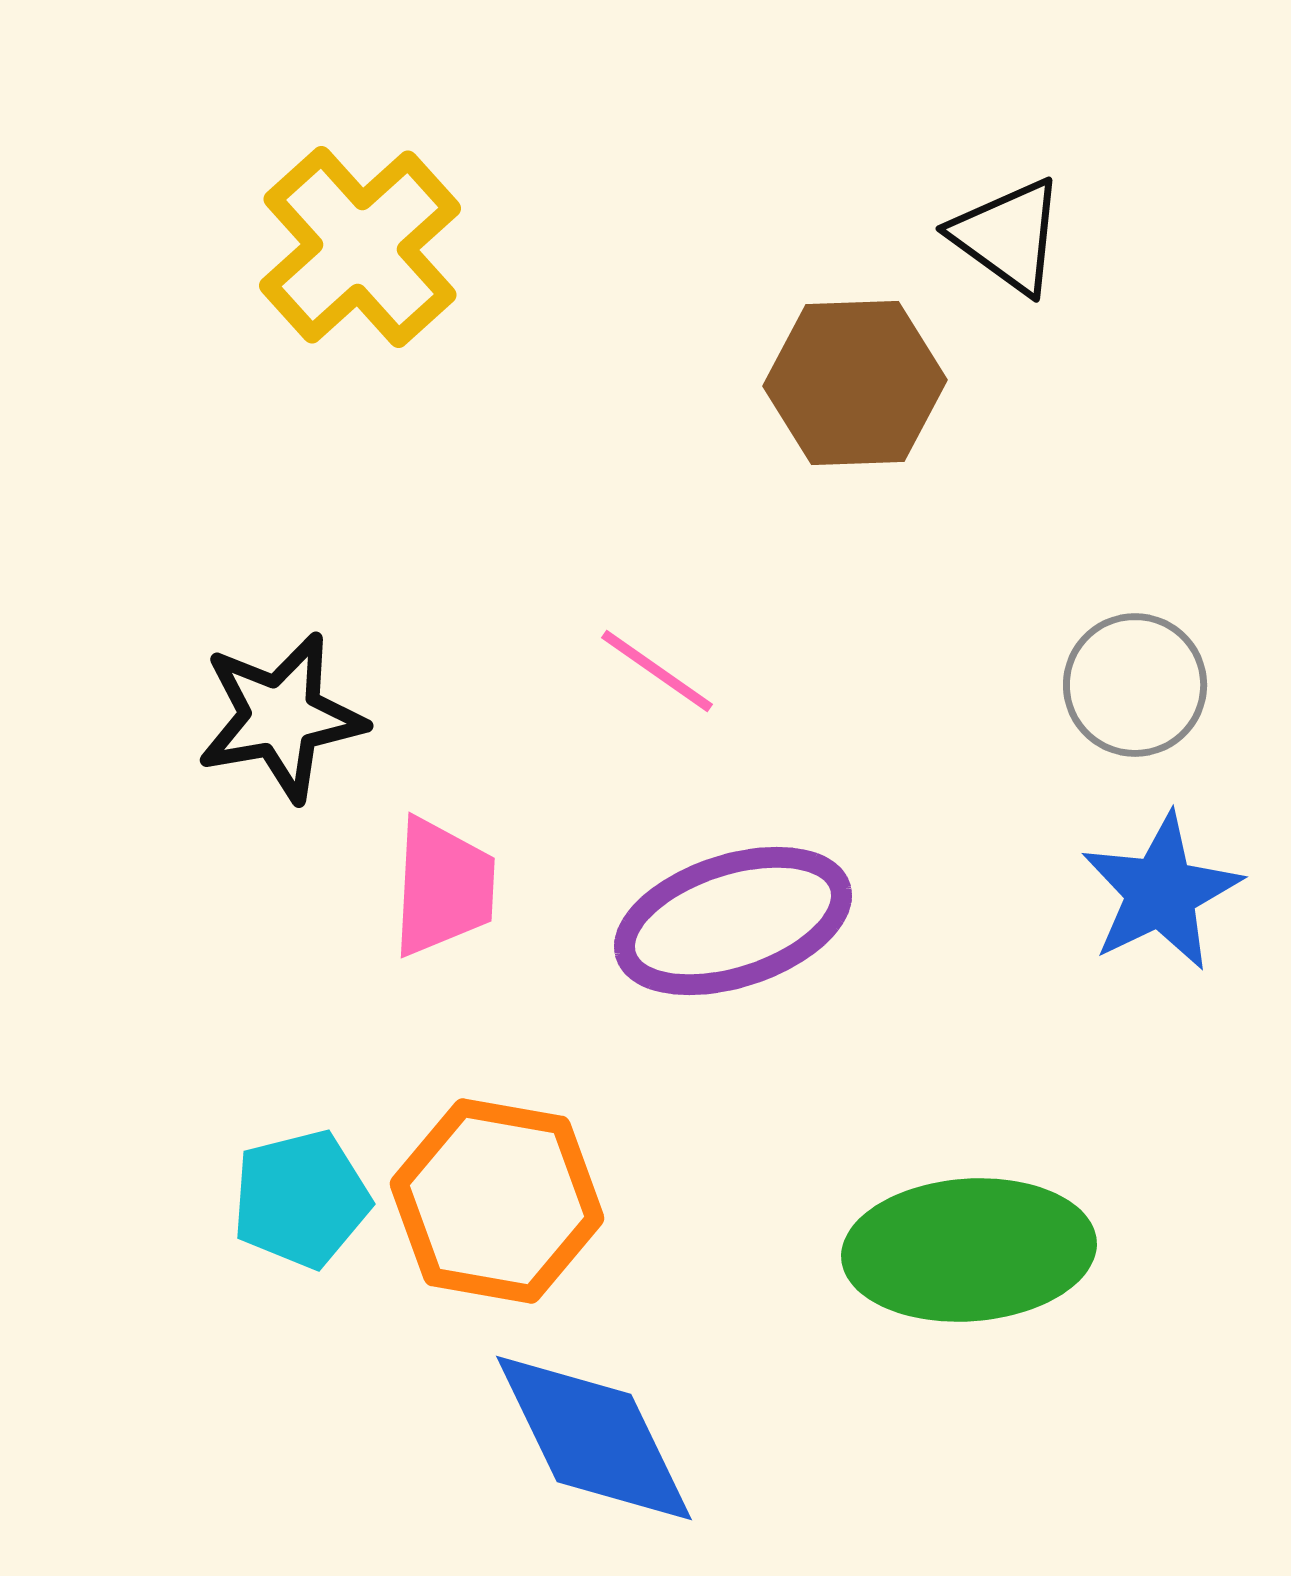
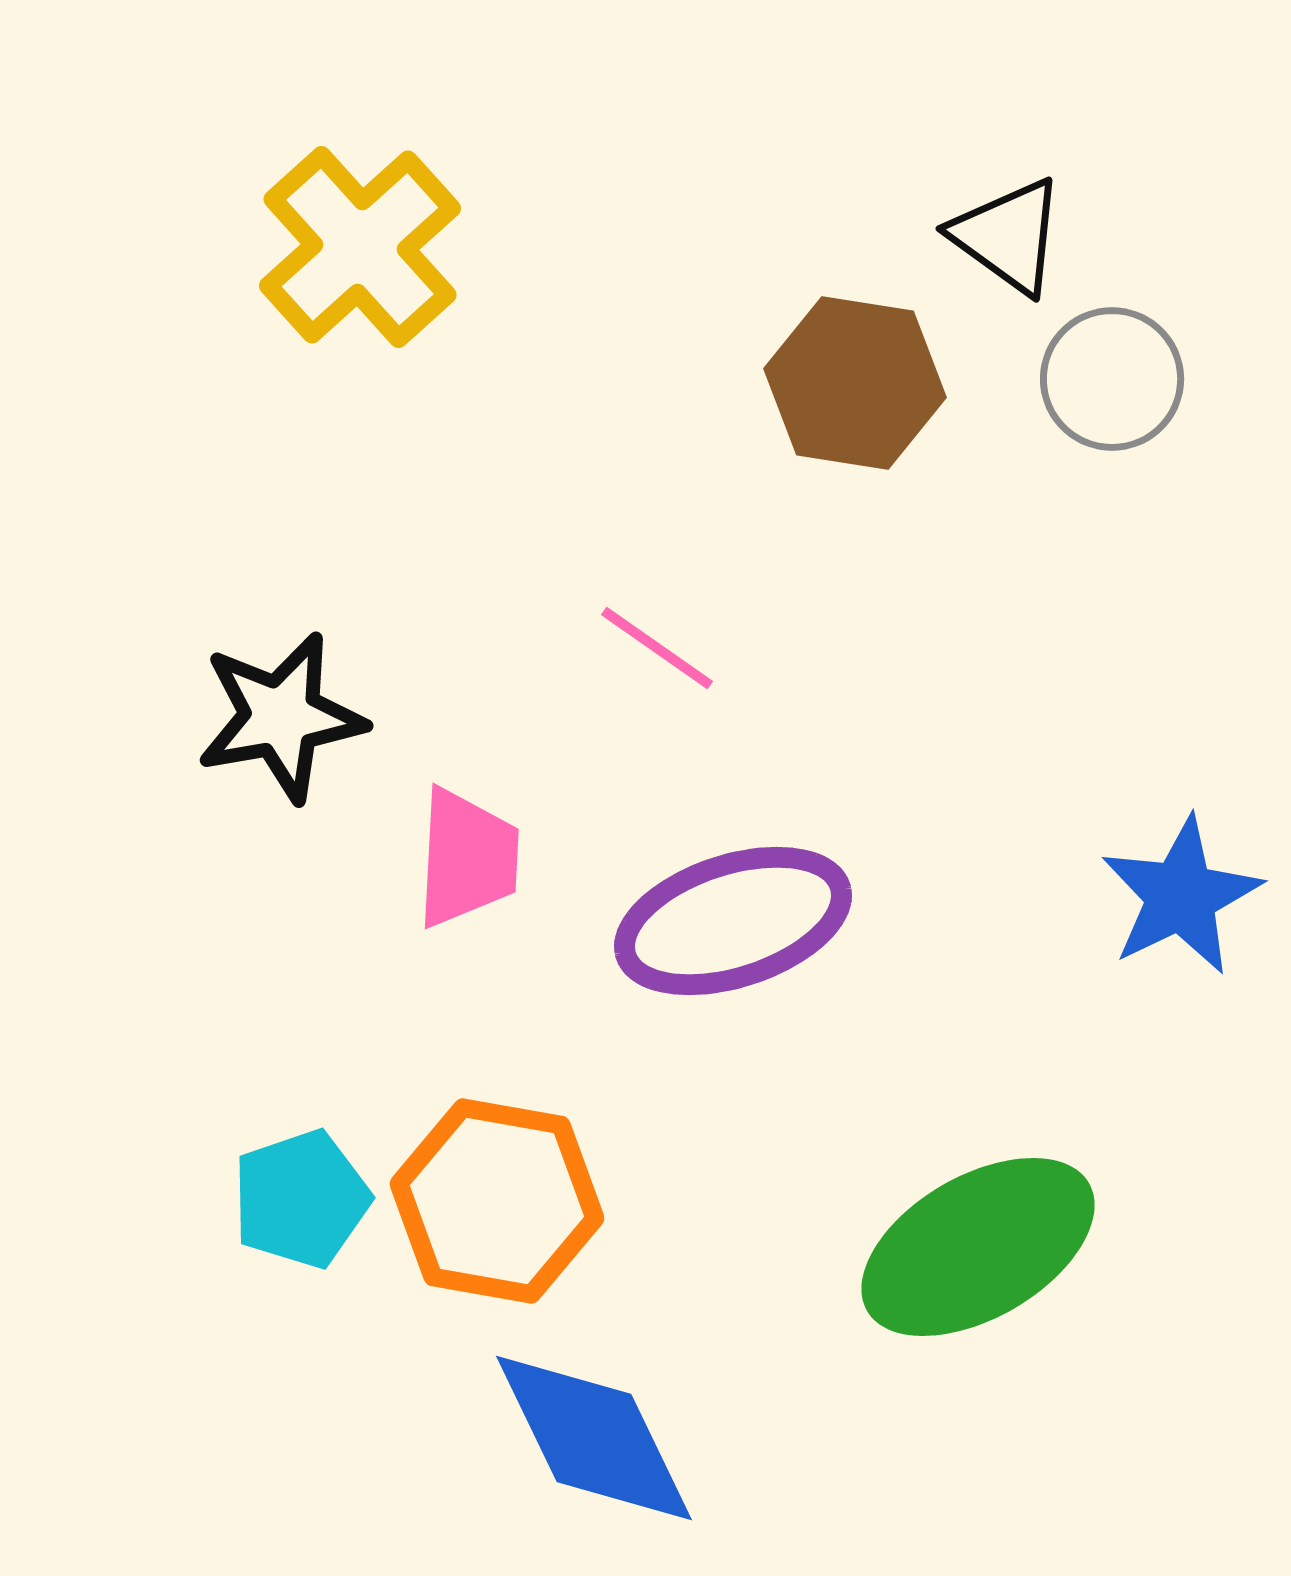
brown hexagon: rotated 11 degrees clockwise
pink line: moved 23 px up
gray circle: moved 23 px left, 306 px up
pink trapezoid: moved 24 px right, 29 px up
blue star: moved 20 px right, 4 px down
cyan pentagon: rotated 5 degrees counterclockwise
green ellipse: moved 9 px right, 3 px up; rotated 26 degrees counterclockwise
